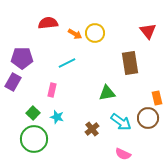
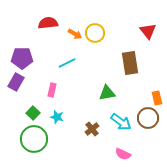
purple rectangle: moved 3 px right
